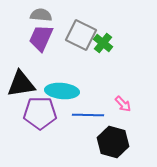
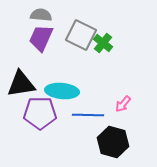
pink arrow: rotated 84 degrees clockwise
